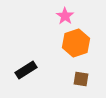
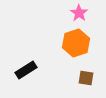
pink star: moved 14 px right, 3 px up
brown square: moved 5 px right, 1 px up
